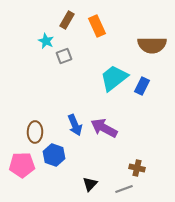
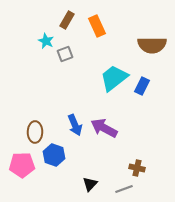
gray square: moved 1 px right, 2 px up
